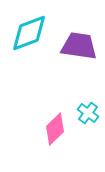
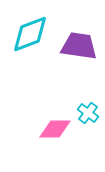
cyan diamond: moved 1 px right, 1 px down
pink diamond: rotated 44 degrees clockwise
